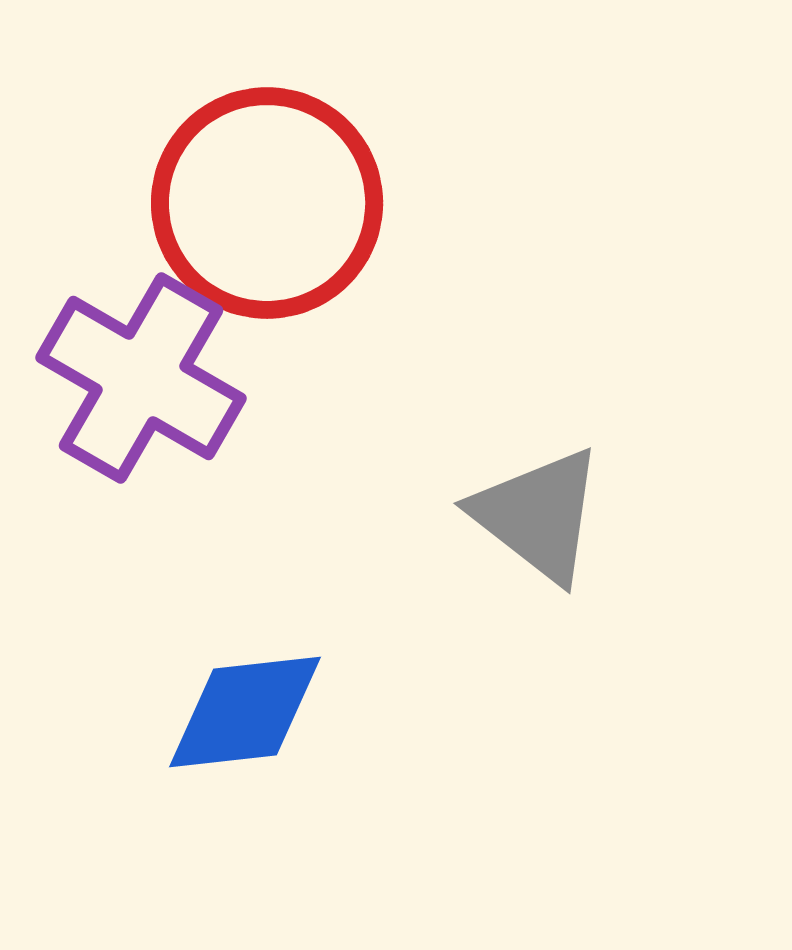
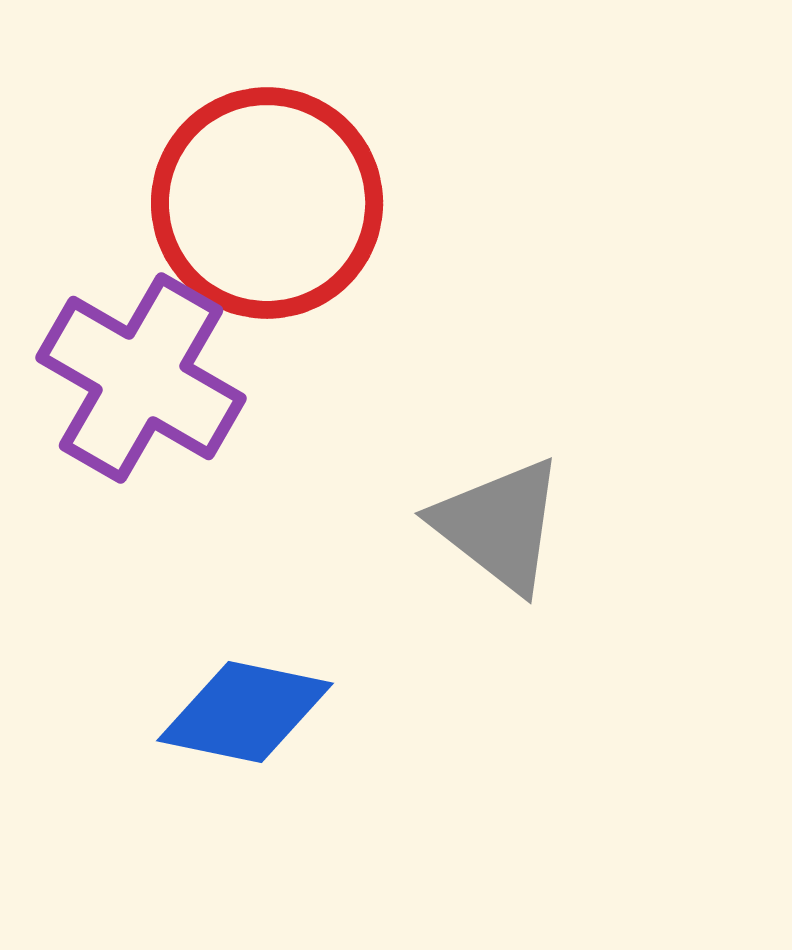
gray triangle: moved 39 px left, 10 px down
blue diamond: rotated 18 degrees clockwise
